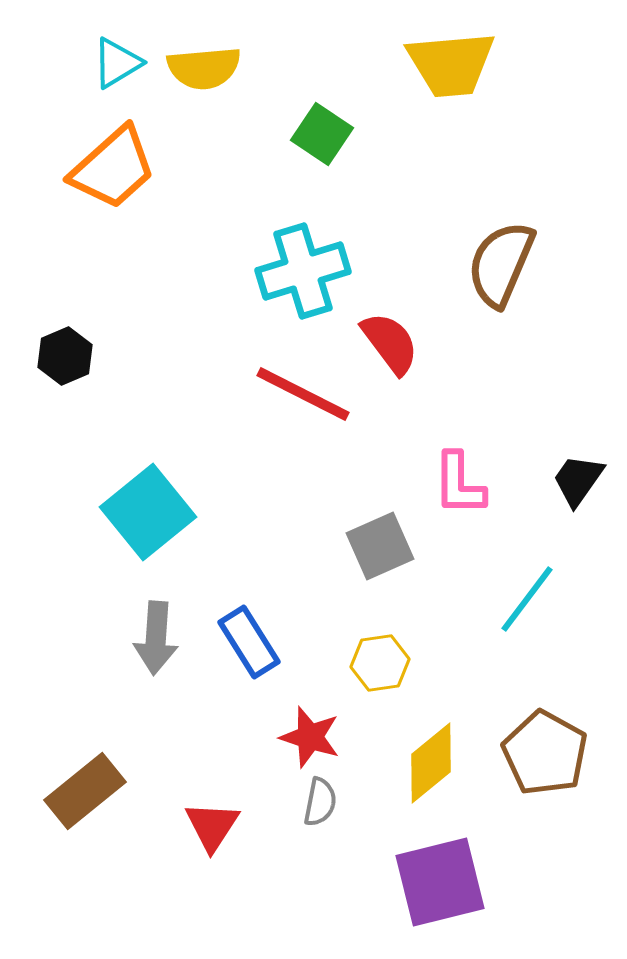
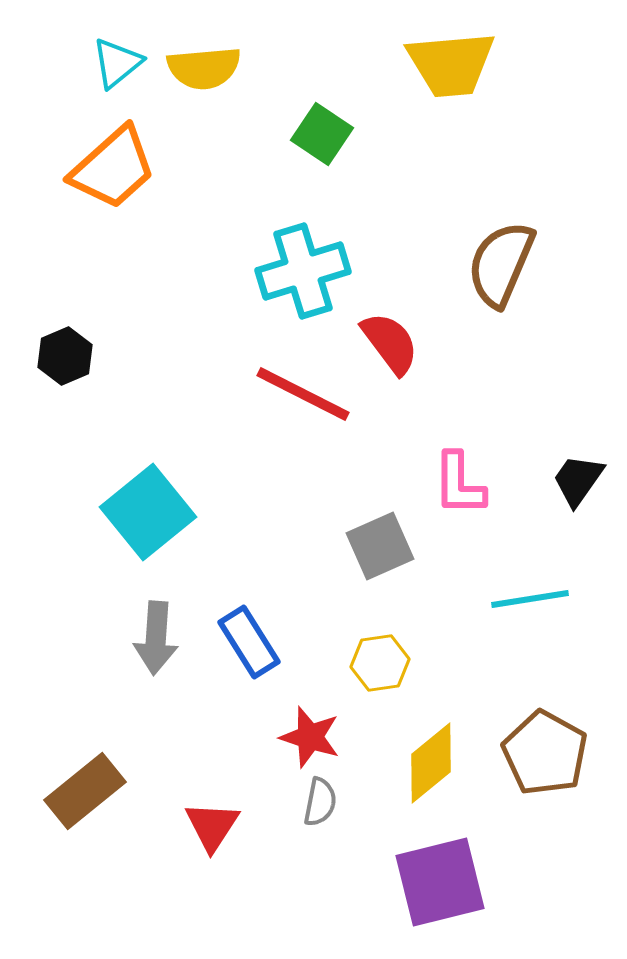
cyan triangle: rotated 8 degrees counterclockwise
cyan line: moved 3 px right; rotated 44 degrees clockwise
